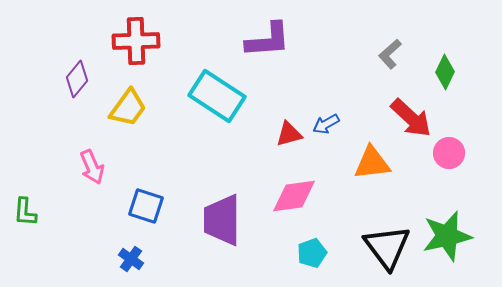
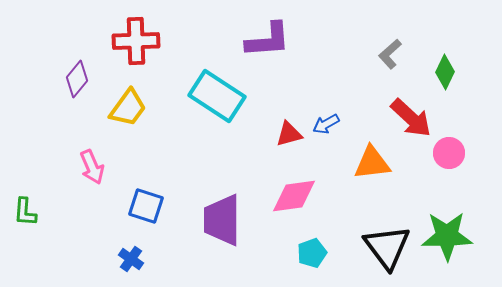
green star: rotated 12 degrees clockwise
